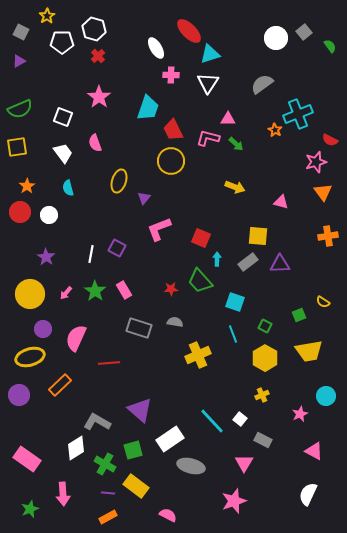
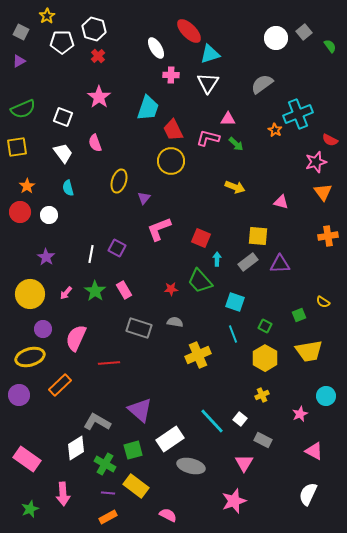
green semicircle at (20, 109): moved 3 px right
